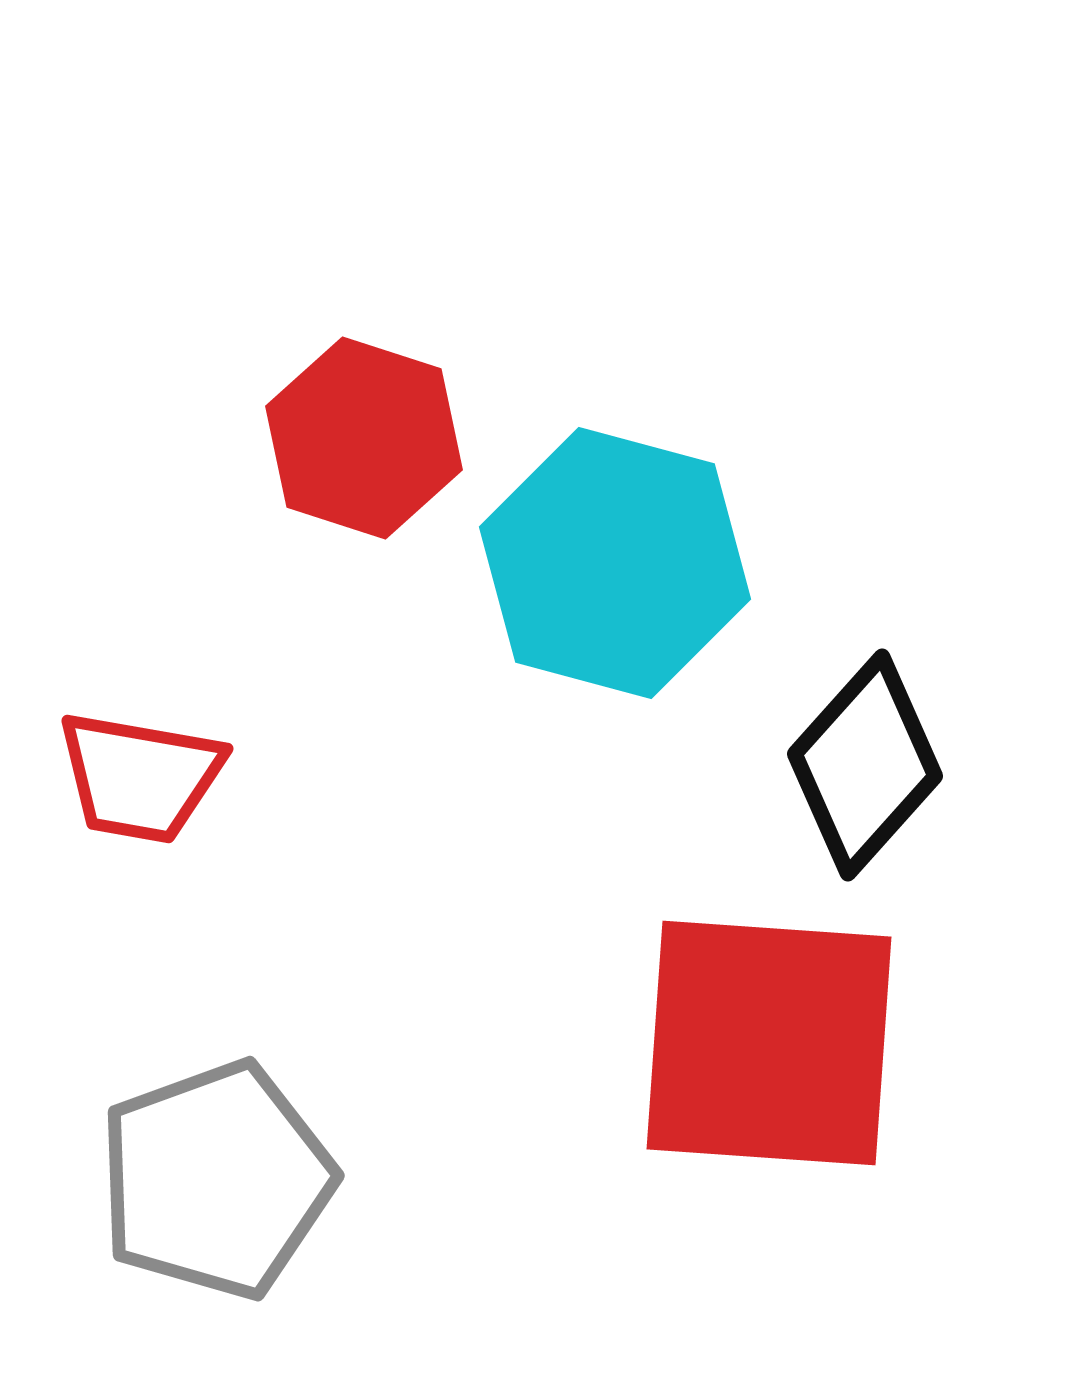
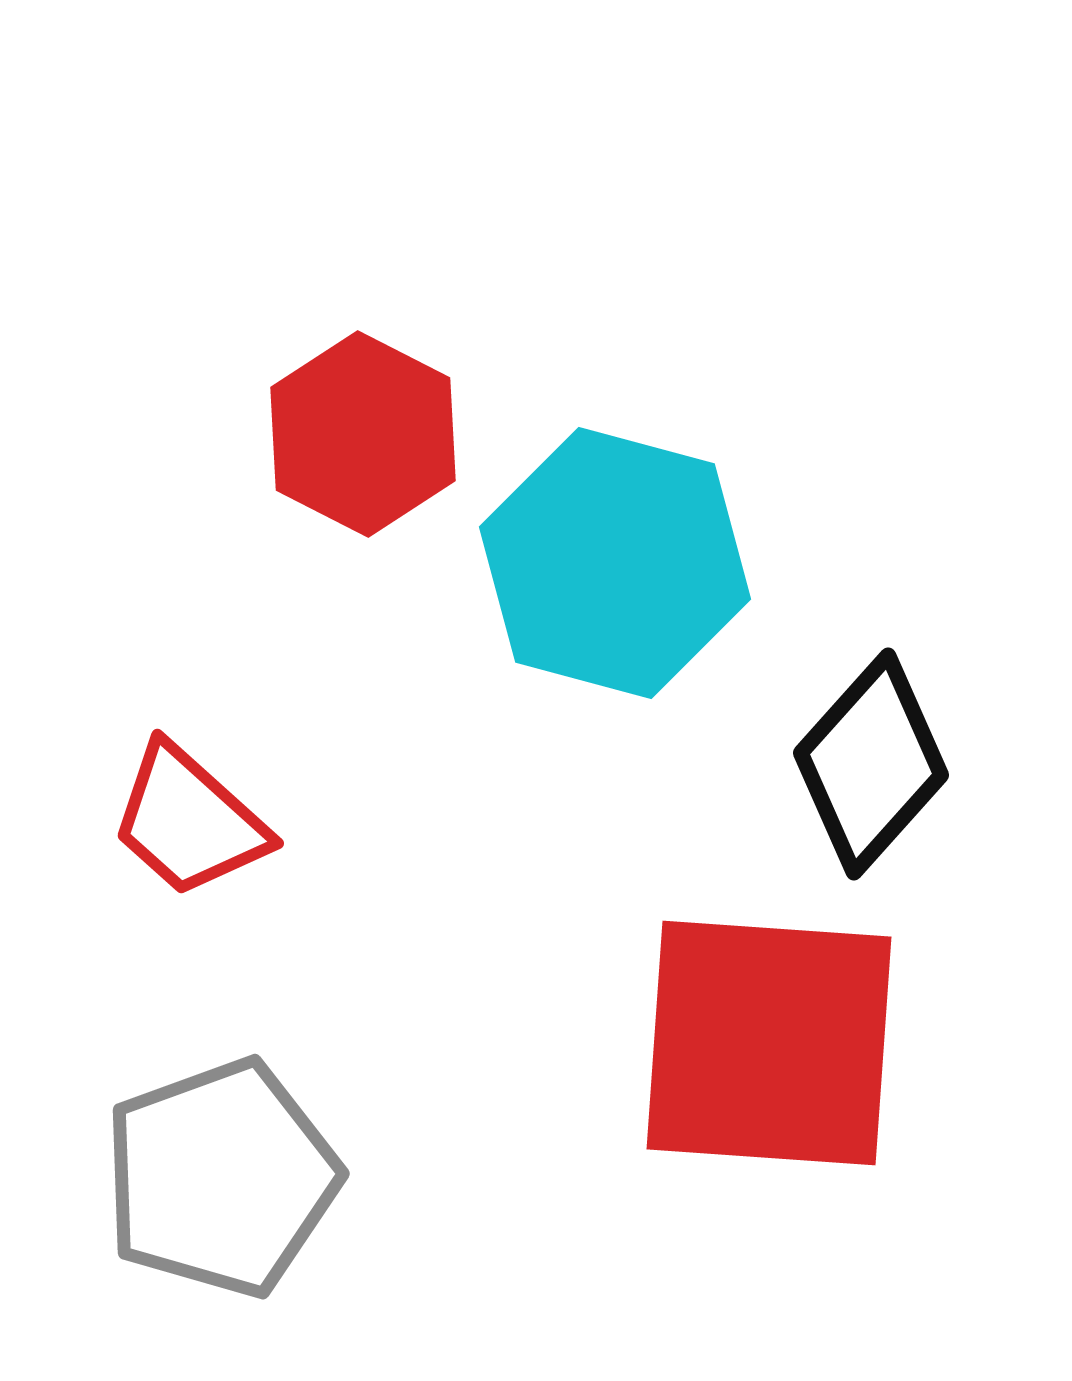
red hexagon: moved 1 px left, 4 px up; rotated 9 degrees clockwise
black diamond: moved 6 px right, 1 px up
red trapezoid: moved 49 px right, 44 px down; rotated 32 degrees clockwise
gray pentagon: moved 5 px right, 2 px up
